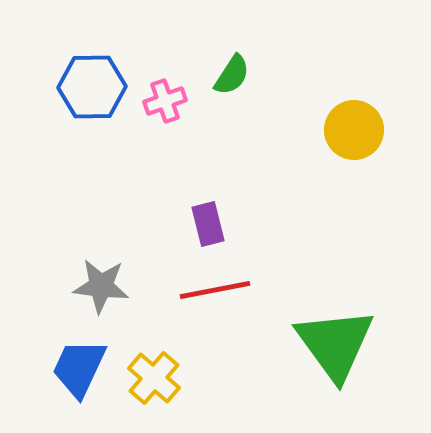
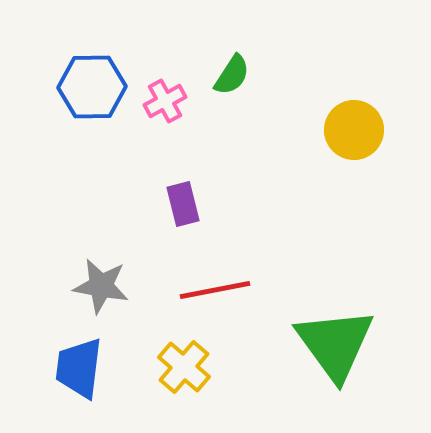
pink cross: rotated 9 degrees counterclockwise
purple rectangle: moved 25 px left, 20 px up
gray star: rotated 4 degrees clockwise
blue trapezoid: rotated 18 degrees counterclockwise
yellow cross: moved 30 px right, 11 px up
